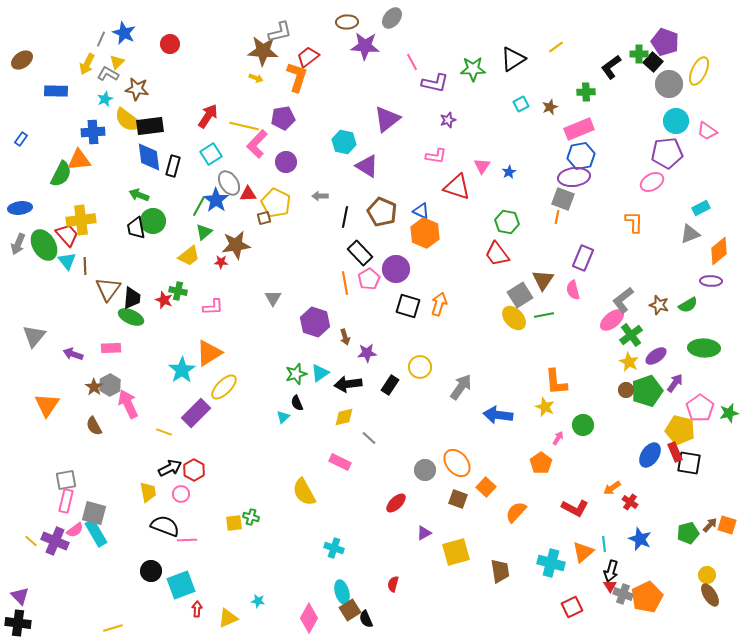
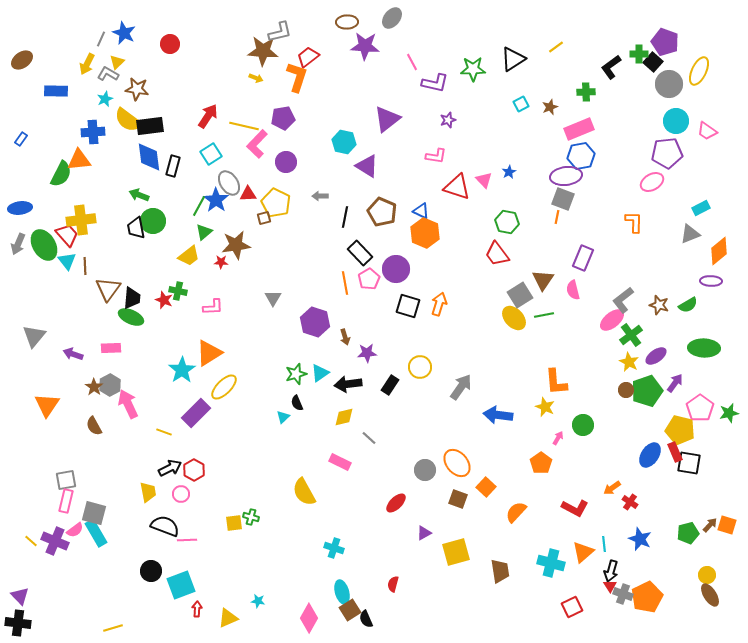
pink triangle at (482, 166): moved 2 px right, 14 px down; rotated 18 degrees counterclockwise
purple ellipse at (574, 177): moved 8 px left, 1 px up
